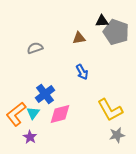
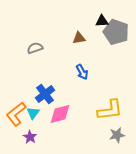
yellow L-shape: rotated 68 degrees counterclockwise
